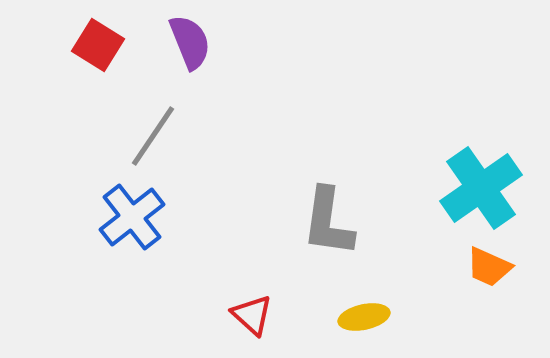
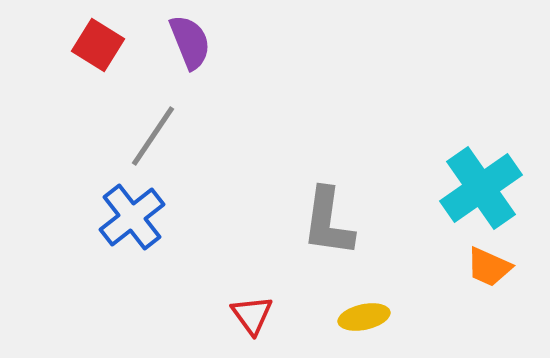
red triangle: rotated 12 degrees clockwise
